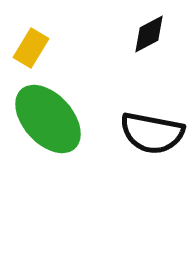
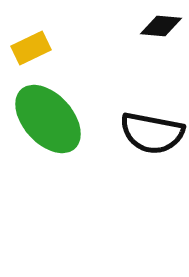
black diamond: moved 12 px right, 8 px up; rotated 33 degrees clockwise
yellow rectangle: rotated 33 degrees clockwise
